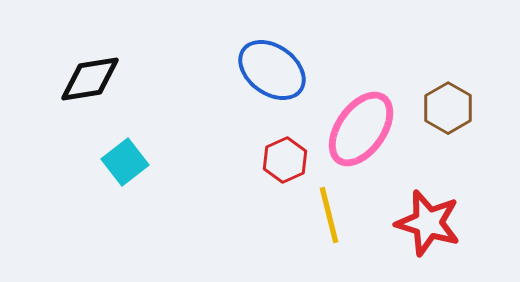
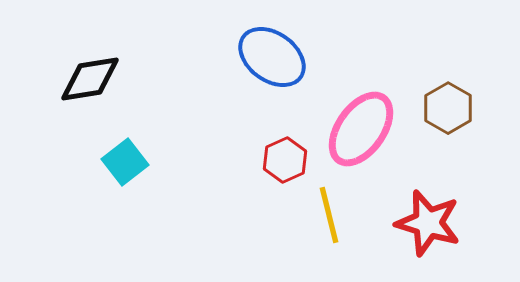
blue ellipse: moved 13 px up
